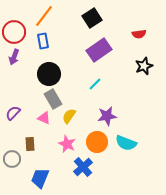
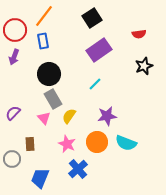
red circle: moved 1 px right, 2 px up
pink triangle: rotated 24 degrees clockwise
blue cross: moved 5 px left, 2 px down
